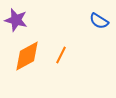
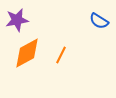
purple star: moved 1 px right; rotated 25 degrees counterclockwise
orange diamond: moved 3 px up
